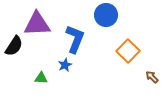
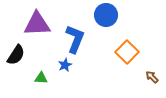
black semicircle: moved 2 px right, 9 px down
orange square: moved 1 px left, 1 px down
